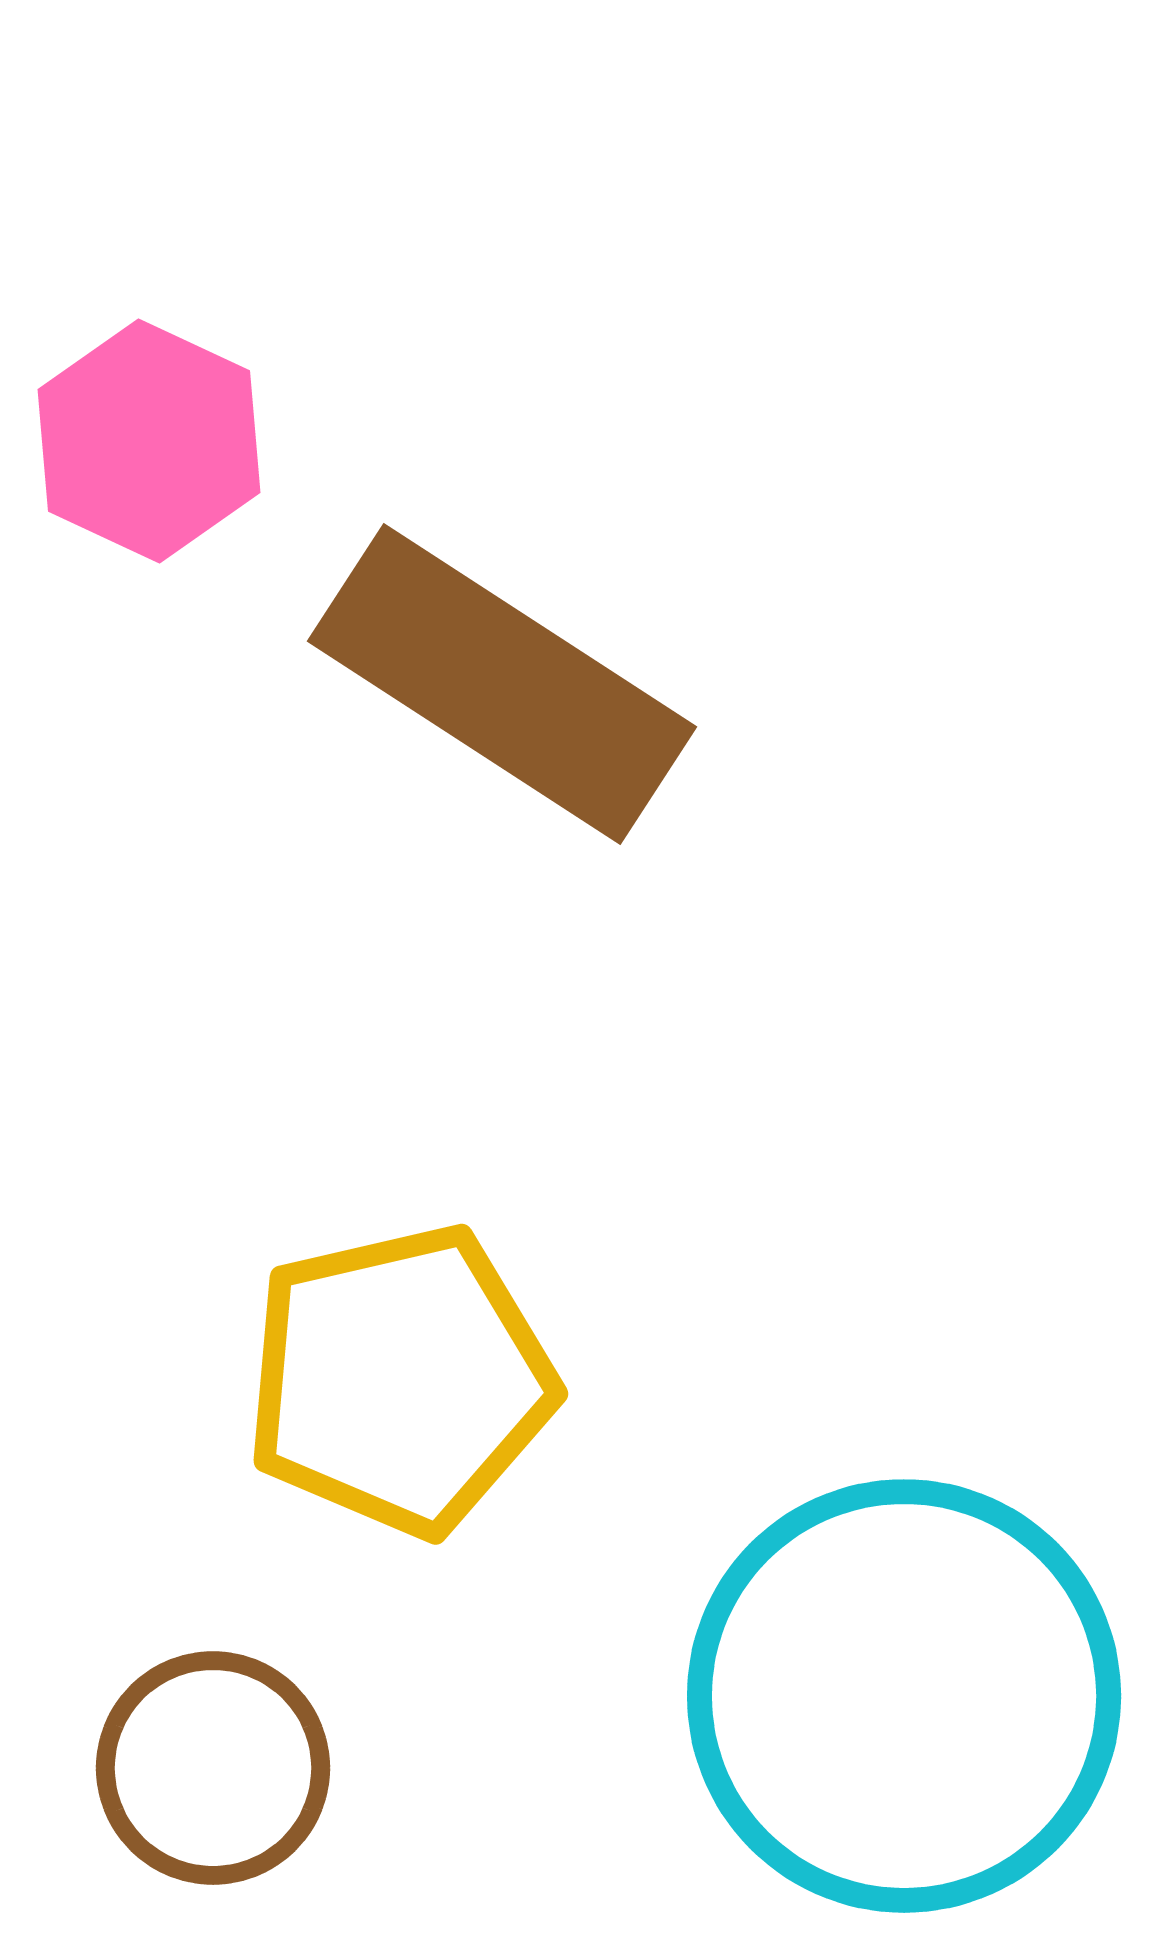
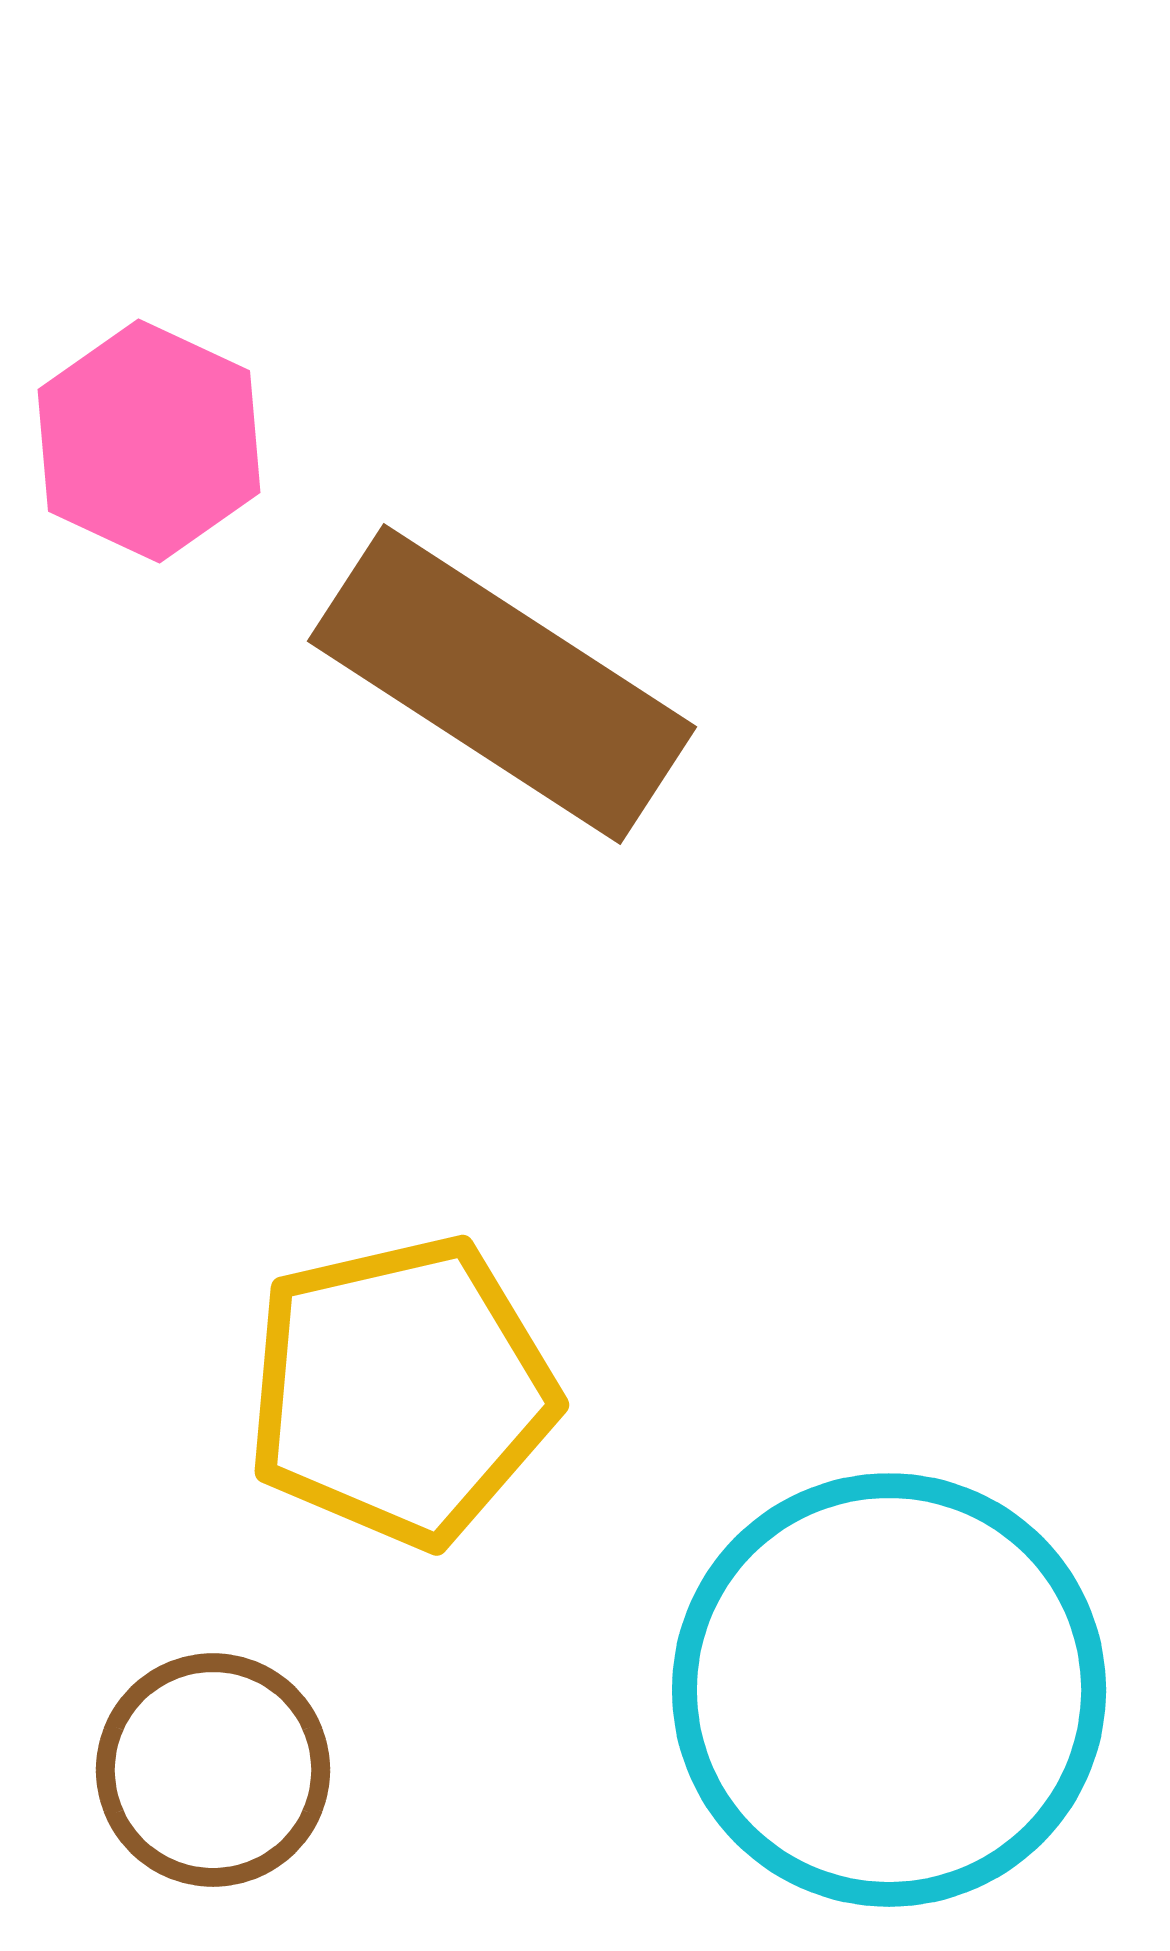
yellow pentagon: moved 1 px right, 11 px down
cyan circle: moved 15 px left, 6 px up
brown circle: moved 2 px down
